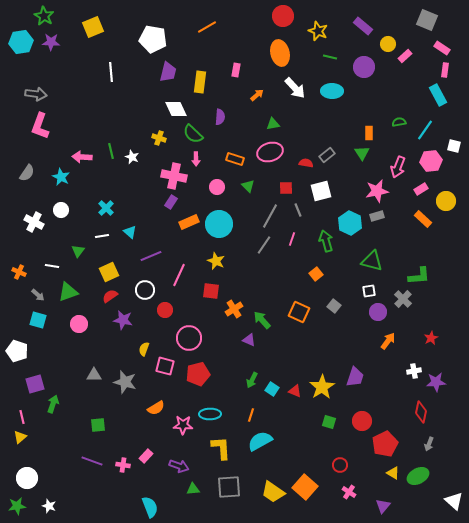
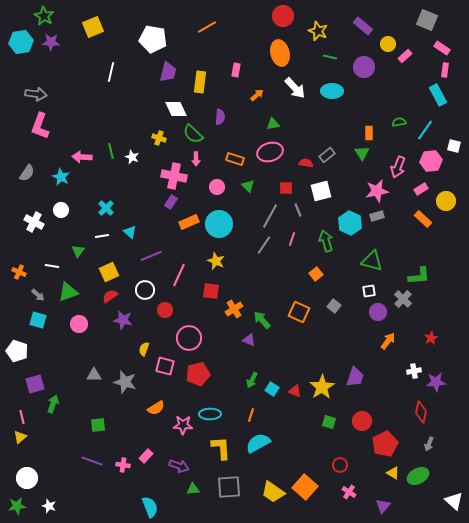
white line at (111, 72): rotated 18 degrees clockwise
cyan semicircle at (260, 441): moved 2 px left, 2 px down
